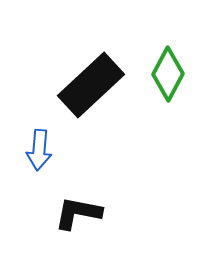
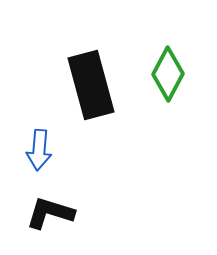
black rectangle: rotated 62 degrees counterclockwise
black L-shape: moved 28 px left; rotated 6 degrees clockwise
